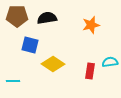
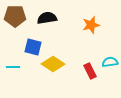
brown pentagon: moved 2 px left
blue square: moved 3 px right, 2 px down
red rectangle: rotated 35 degrees counterclockwise
cyan line: moved 14 px up
